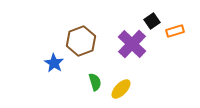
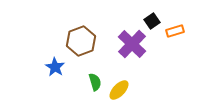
blue star: moved 1 px right, 4 px down
yellow ellipse: moved 2 px left, 1 px down
